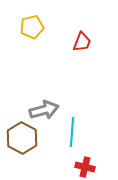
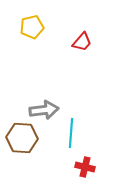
red trapezoid: rotated 20 degrees clockwise
gray arrow: rotated 8 degrees clockwise
cyan line: moved 1 px left, 1 px down
brown hexagon: rotated 24 degrees counterclockwise
